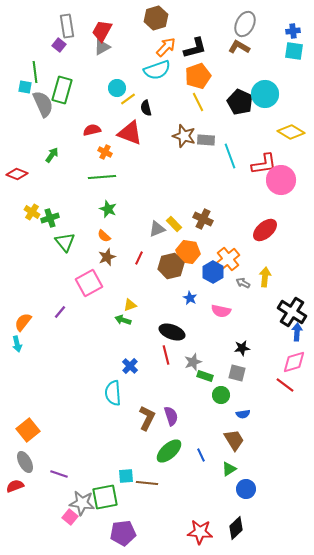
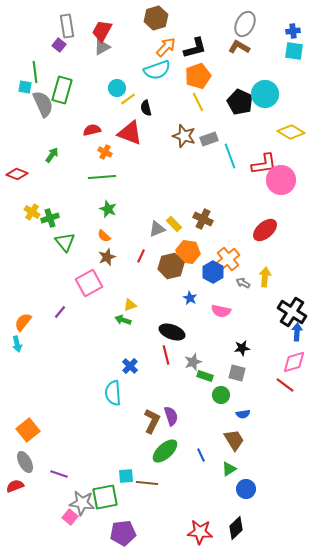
gray rectangle at (206, 140): moved 3 px right, 1 px up; rotated 24 degrees counterclockwise
red line at (139, 258): moved 2 px right, 2 px up
brown L-shape at (147, 418): moved 5 px right, 3 px down
green ellipse at (169, 451): moved 4 px left
